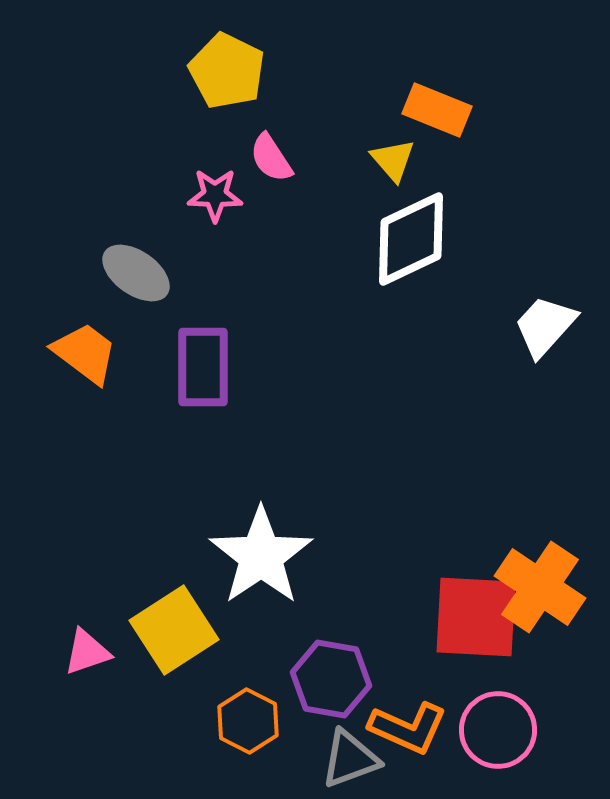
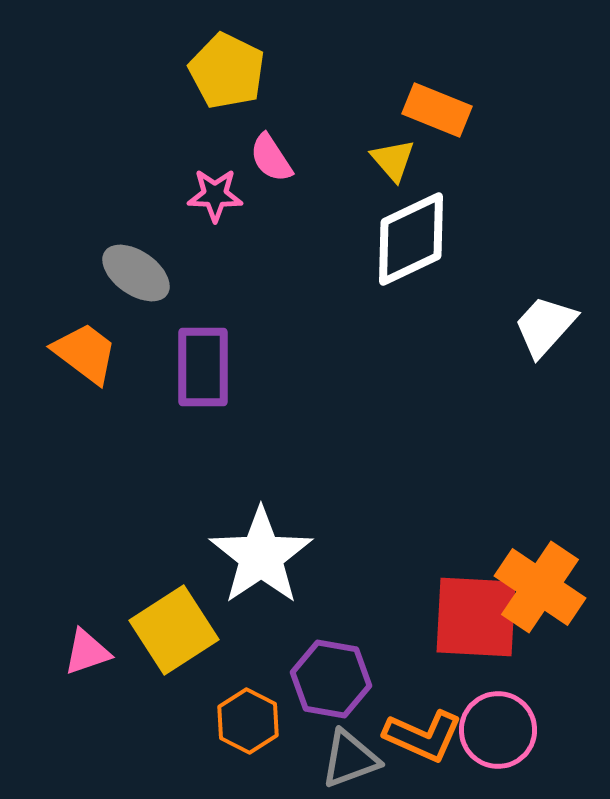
orange L-shape: moved 15 px right, 8 px down
